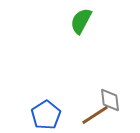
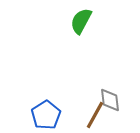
brown line: rotated 28 degrees counterclockwise
